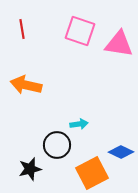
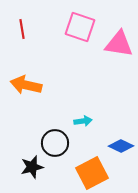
pink square: moved 4 px up
cyan arrow: moved 4 px right, 3 px up
black circle: moved 2 px left, 2 px up
blue diamond: moved 6 px up
black star: moved 2 px right, 2 px up
